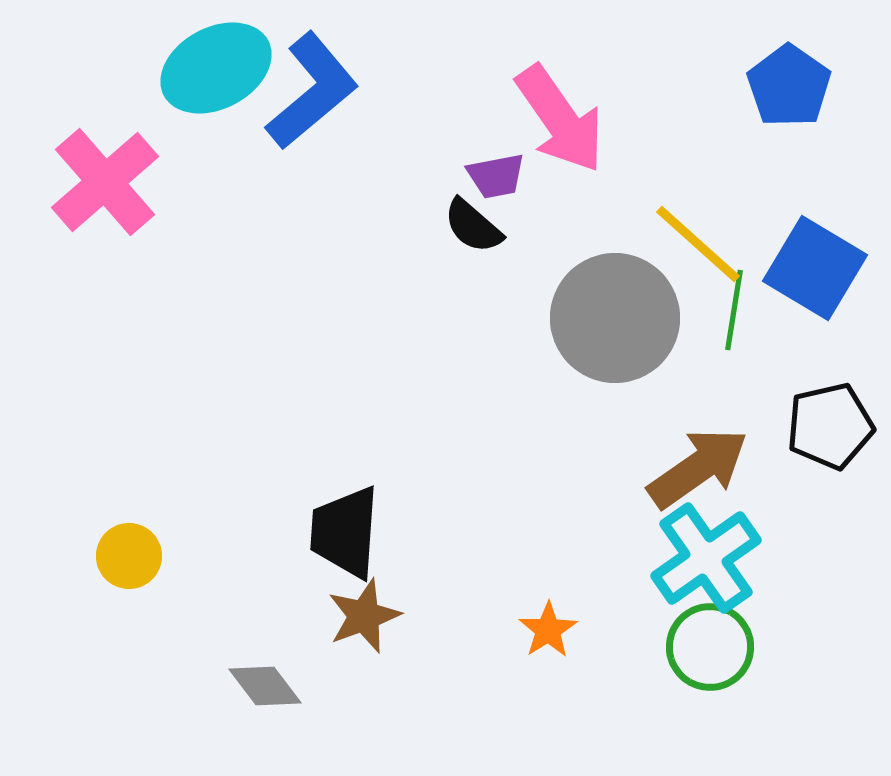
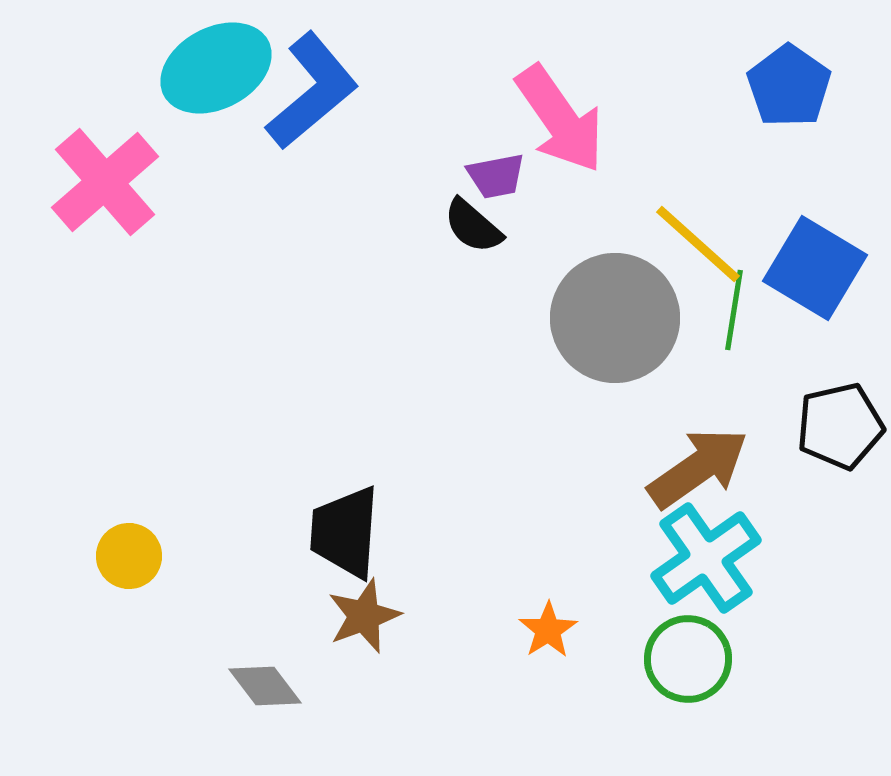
black pentagon: moved 10 px right
green circle: moved 22 px left, 12 px down
